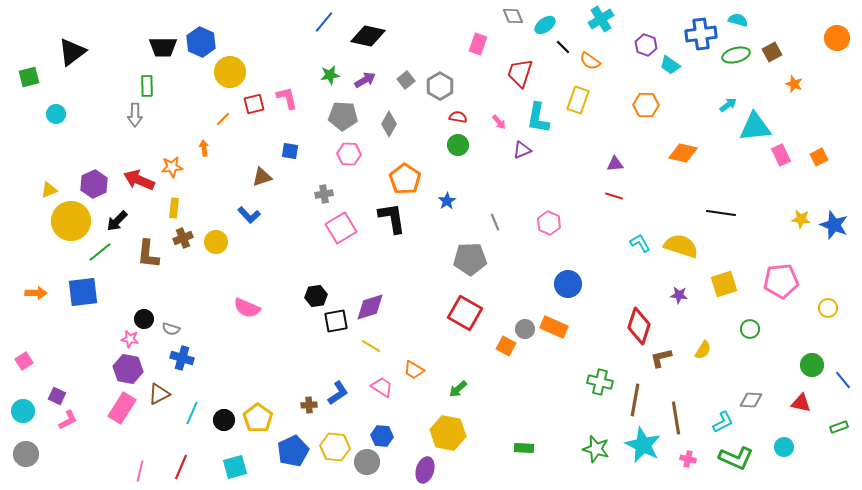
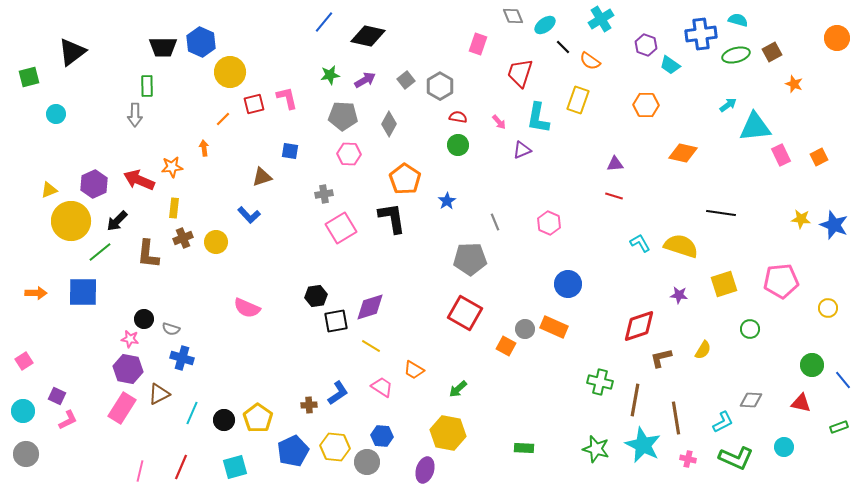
blue square at (83, 292): rotated 8 degrees clockwise
red diamond at (639, 326): rotated 54 degrees clockwise
